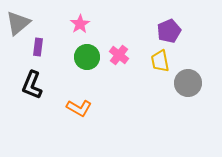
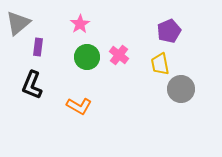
yellow trapezoid: moved 3 px down
gray circle: moved 7 px left, 6 px down
orange L-shape: moved 2 px up
